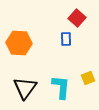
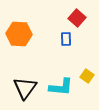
orange hexagon: moved 9 px up
yellow square: moved 1 px left, 2 px up; rotated 32 degrees counterclockwise
cyan L-shape: rotated 90 degrees clockwise
